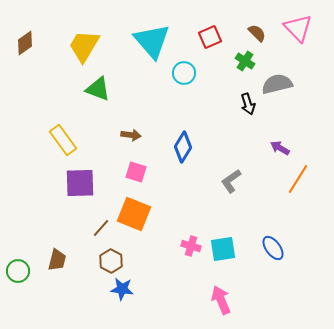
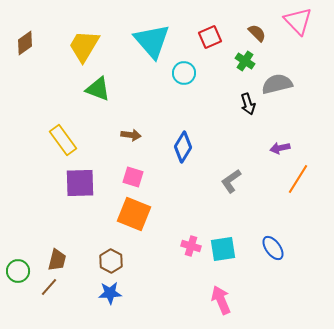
pink triangle: moved 7 px up
purple arrow: rotated 42 degrees counterclockwise
pink square: moved 3 px left, 5 px down
brown line: moved 52 px left, 59 px down
blue star: moved 12 px left, 4 px down; rotated 10 degrees counterclockwise
